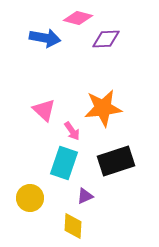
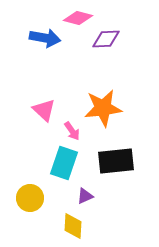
black rectangle: rotated 12 degrees clockwise
